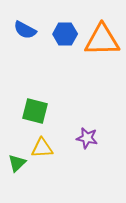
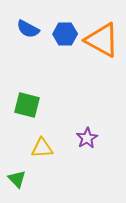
blue semicircle: moved 3 px right, 1 px up
orange triangle: rotated 30 degrees clockwise
green square: moved 8 px left, 6 px up
purple star: rotated 30 degrees clockwise
green triangle: moved 16 px down; rotated 30 degrees counterclockwise
